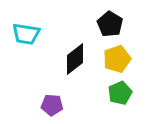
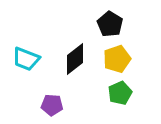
cyan trapezoid: moved 25 px down; rotated 12 degrees clockwise
